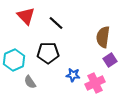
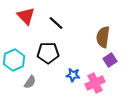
gray semicircle: rotated 112 degrees counterclockwise
